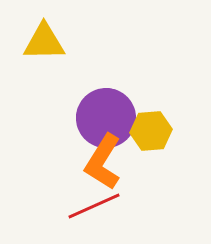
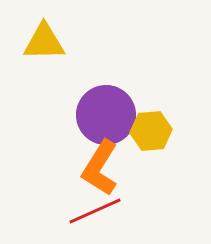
purple circle: moved 3 px up
orange L-shape: moved 3 px left, 6 px down
red line: moved 1 px right, 5 px down
